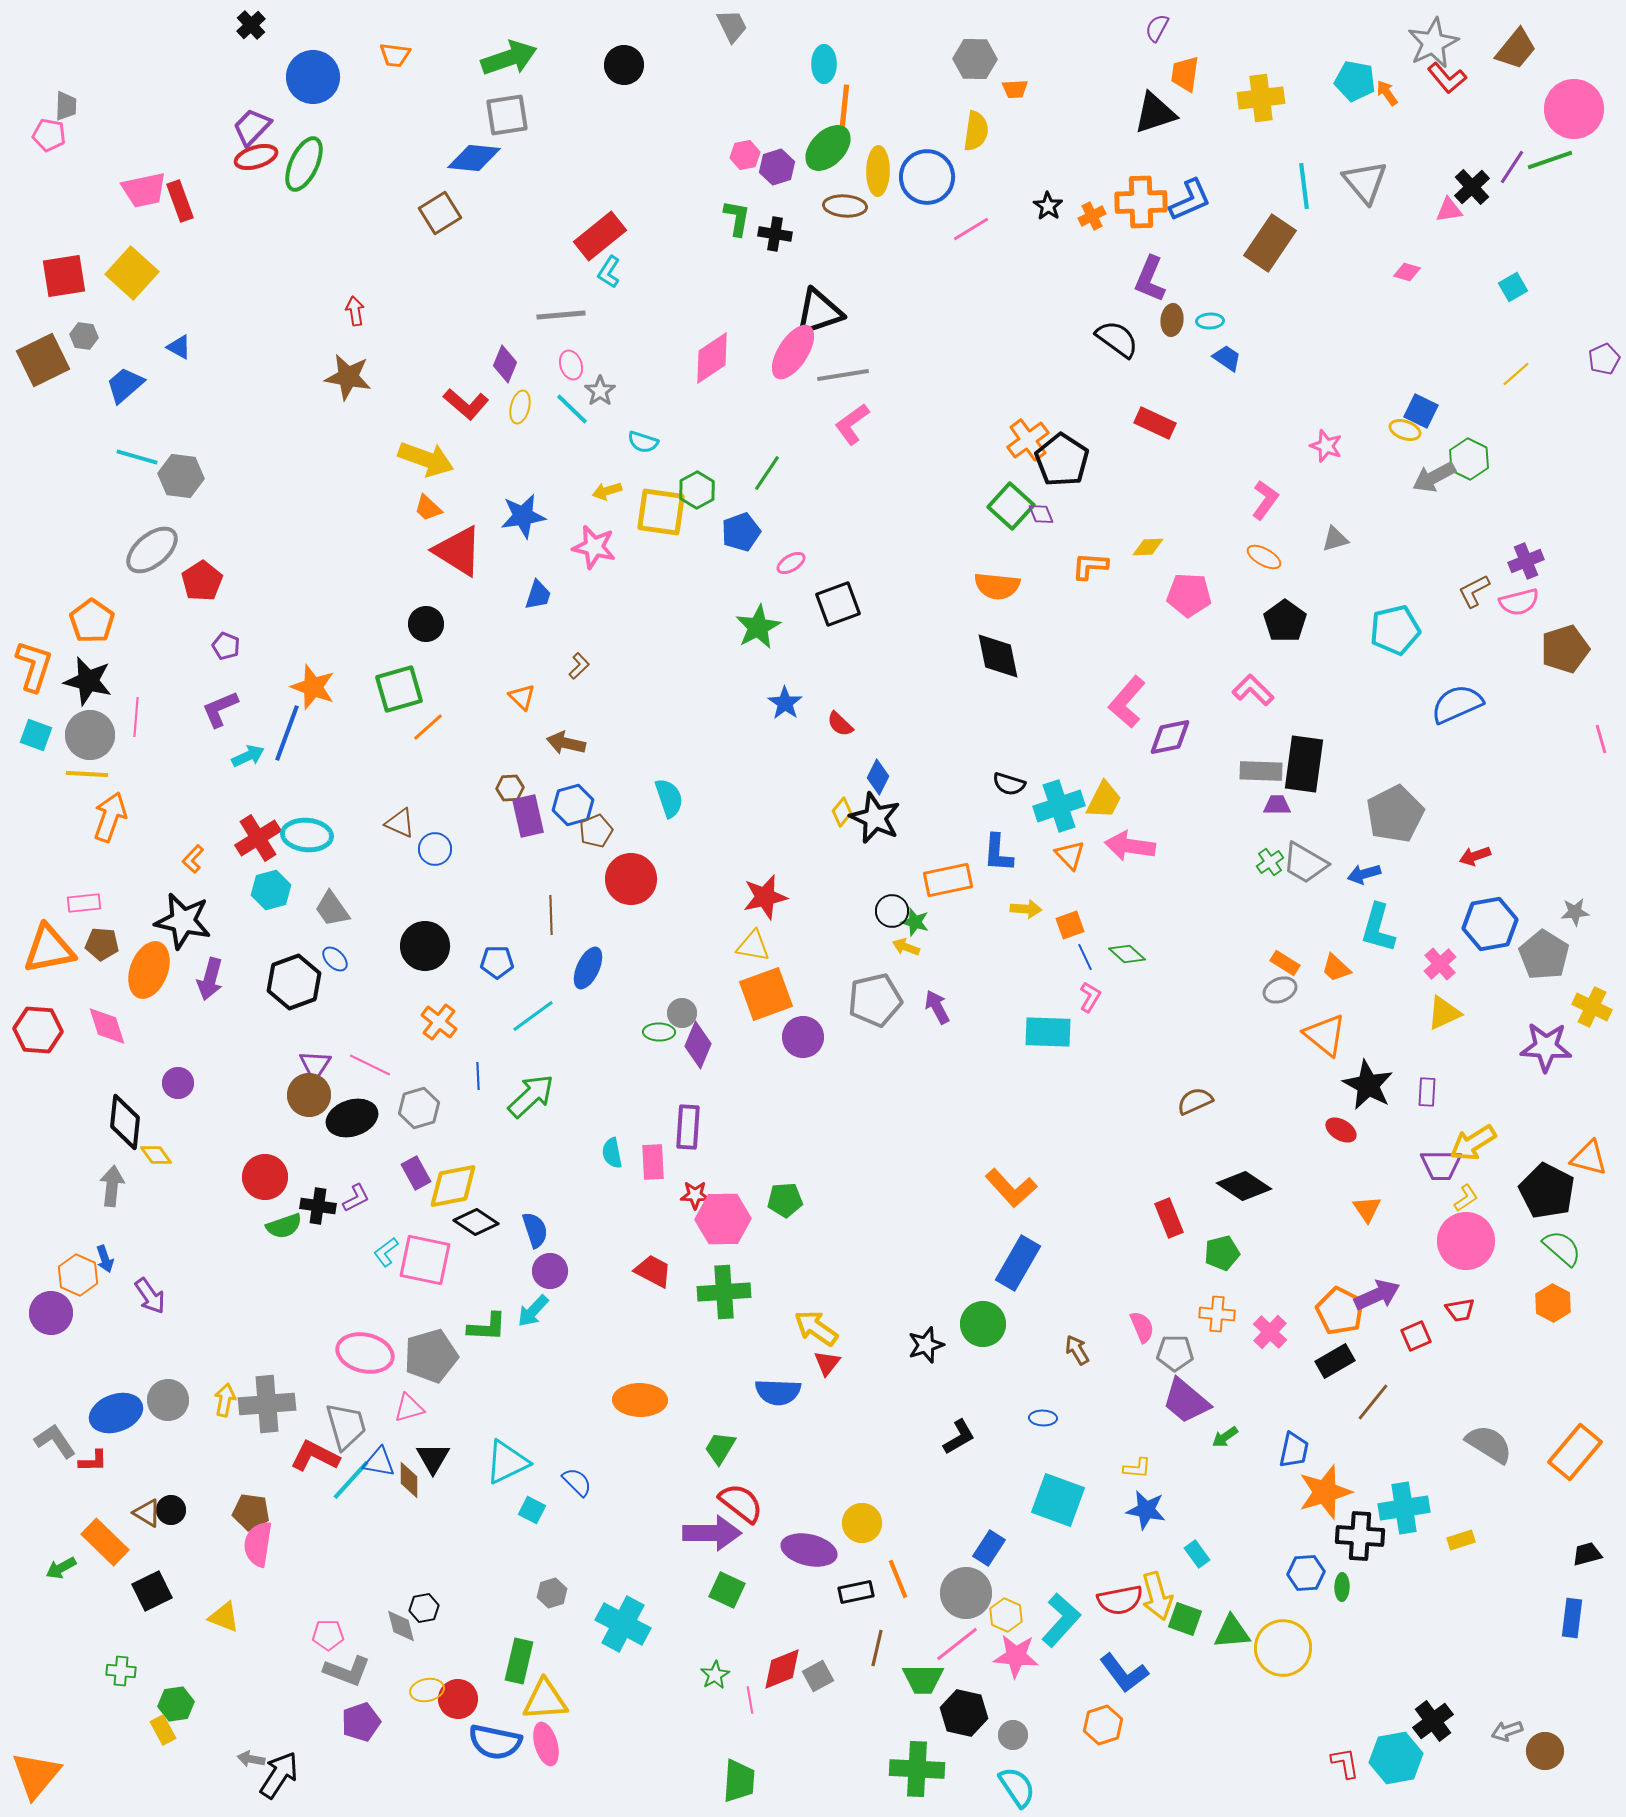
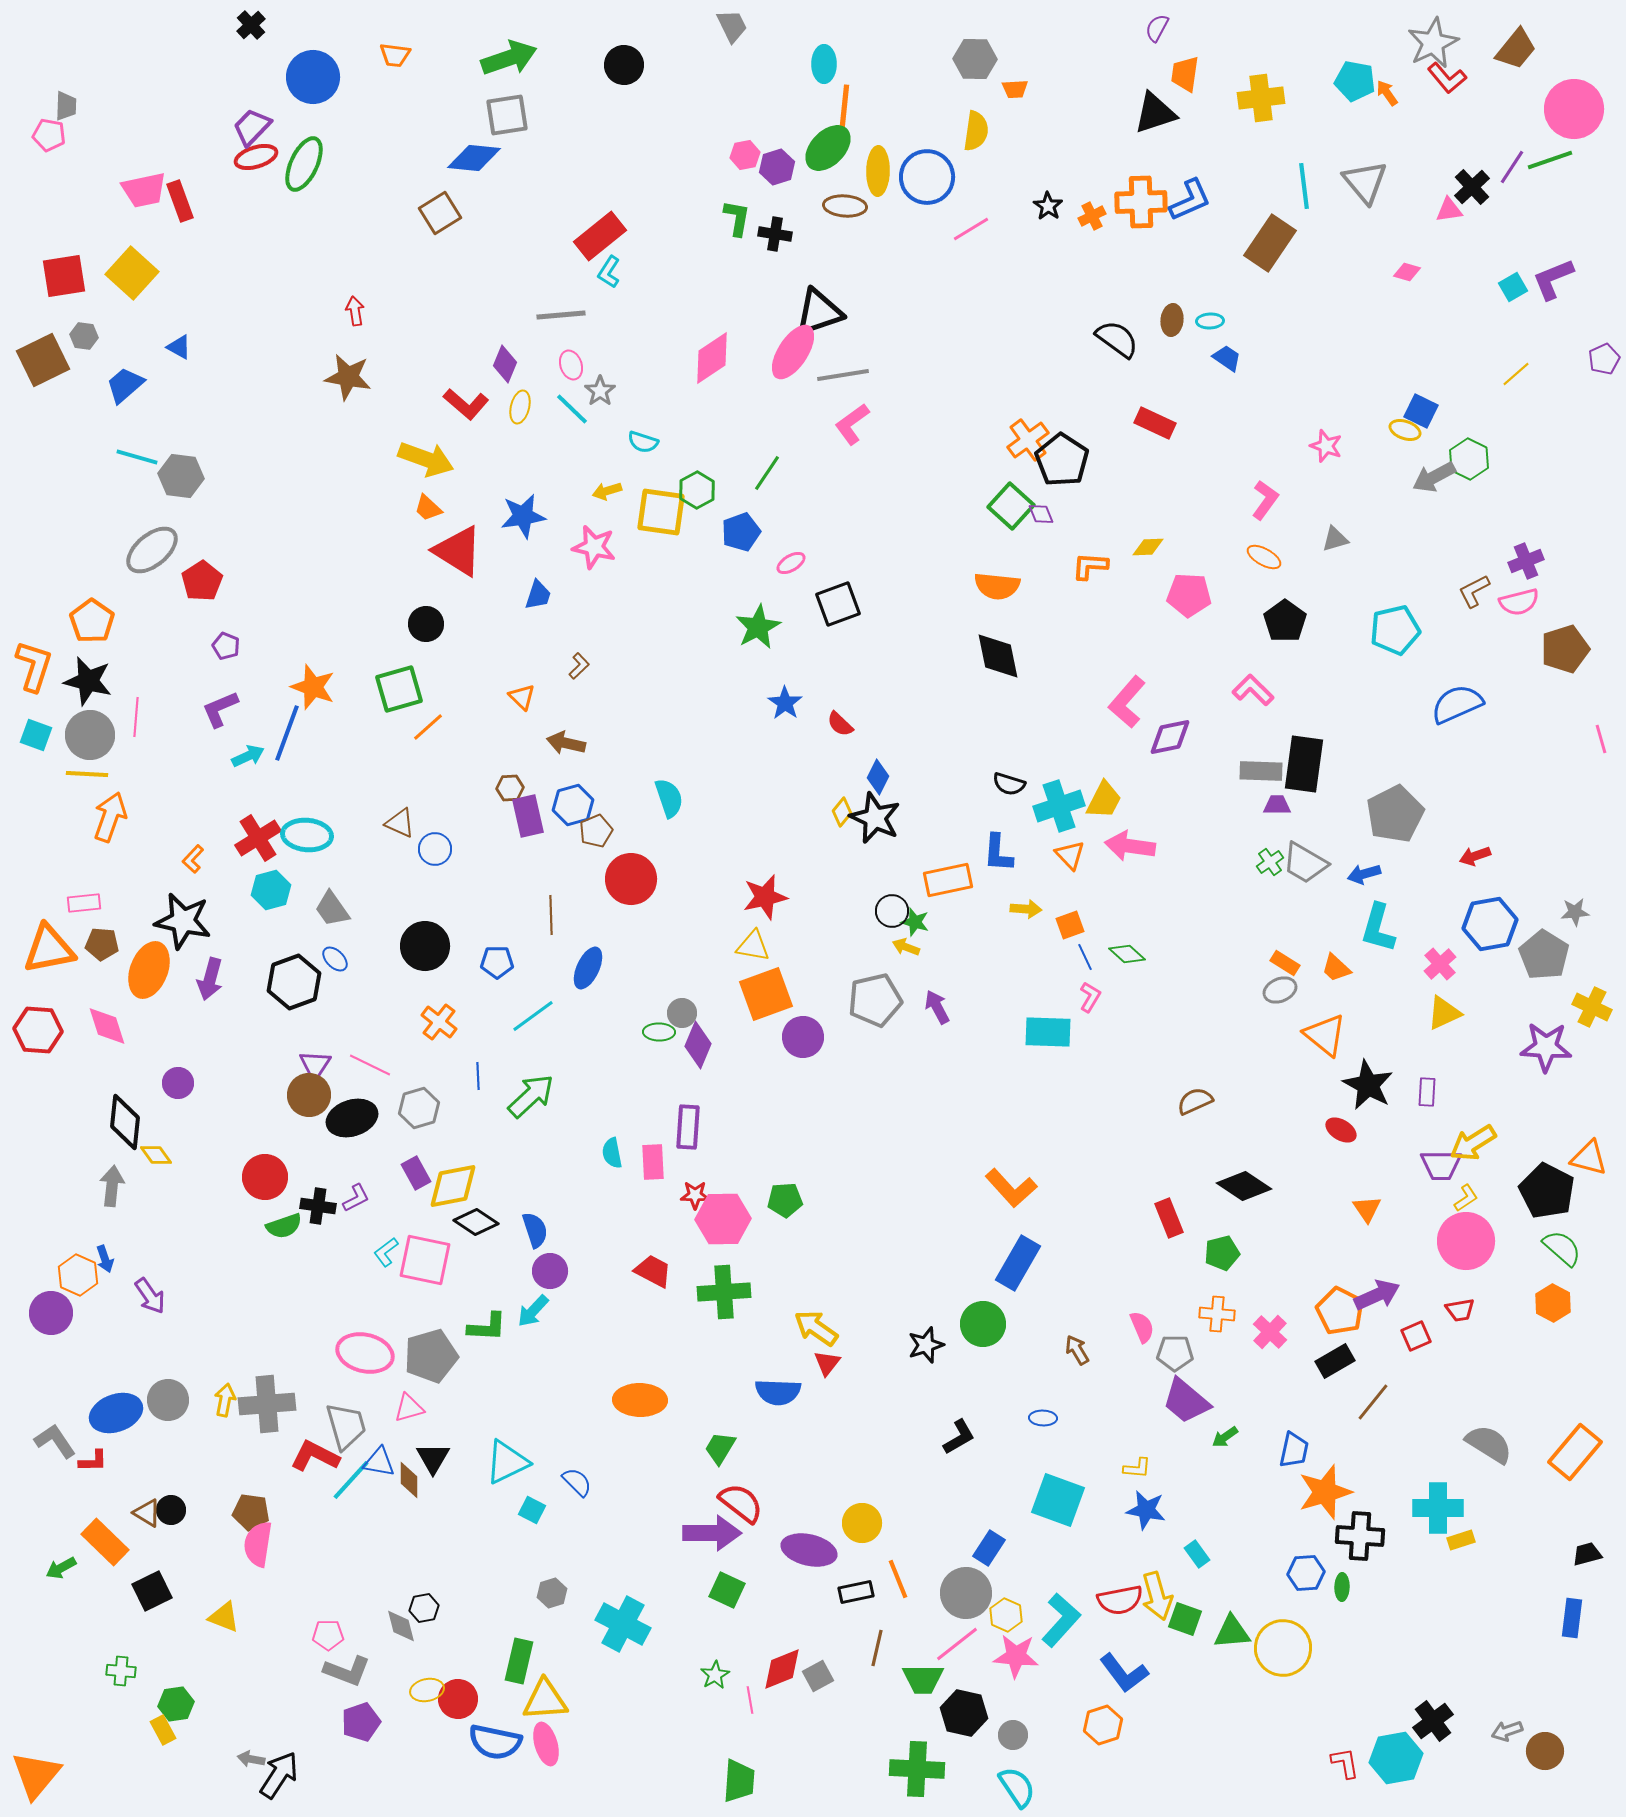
purple L-shape at (1150, 279): moved 403 px right; rotated 45 degrees clockwise
cyan cross at (1404, 1508): moved 34 px right; rotated 9 degrees clockwise
